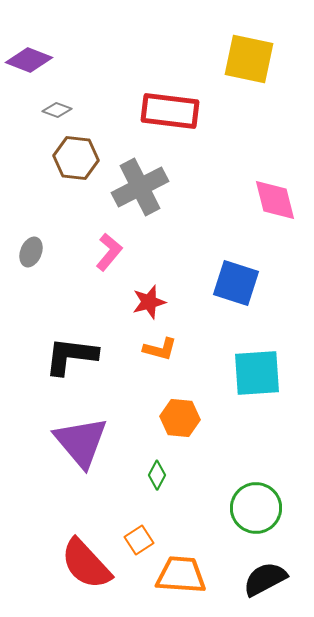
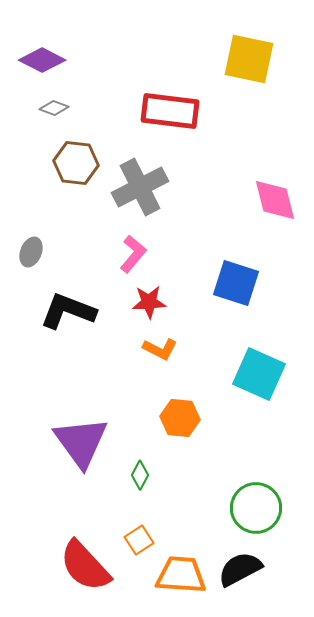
purple diamond: moved 13 px right; rotated 6 degrees clockwise
gray diamond: moved 3 px left, 2 px up
brown hexagon: moved 5 px down
pink L-shape: moved 24 px right, 2 px down
red star: rotated 12 degrees clockwise
orange L-shape: rotated 12 degrees clockwise
black L-shape: moved 3 px left, 45 px up; rotated 14 degrees clockwise
cyan square: moved 2 px right, 1 px down; rotated 28 degrees clockwise
purple triangle: rotated 4 degrees clockwise
green diamond: moved 17 px left
red semicircle: moved 1 px left, 2 px down
black semicircle: moved 25 px left, 10 px up
